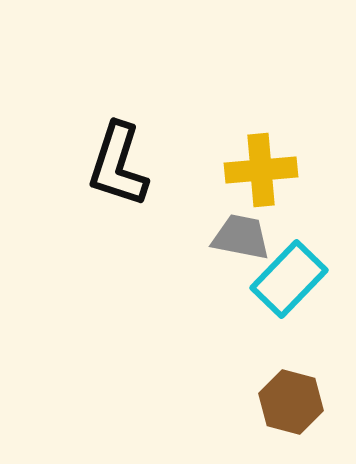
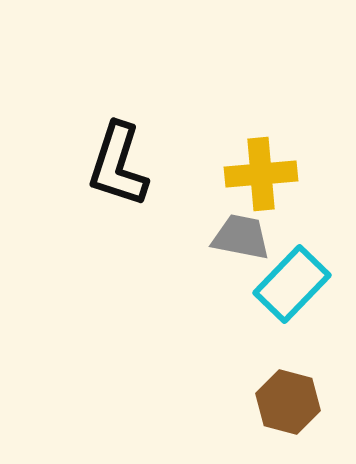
yellow cross: moved 4 px down
cyan rectangle: moved 3 px right, 5 px down
brown hexagon: moved 3 px left
